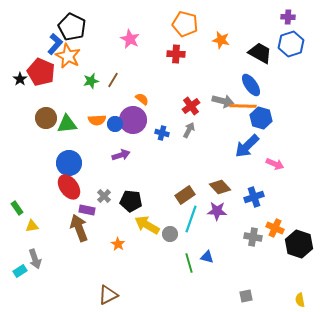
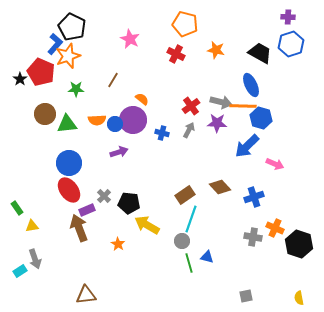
orange star at (221, 40): moved 5 px left, 10 px down
red cross at (176, 54): rotated 24 degrees clockwise
orange star at (68, 56): rotated 25 degrees clockwise
green star at (91, 81): moved 15 px left, 8 px down; rotated 14 degrees clockwise
blue ellipse at (251, 85): rotated 10 degrees clockwise
gray arrow at (223, 101): moved 2 px left, 1 px down
brown circle at (46, 118): moved 1 px left, 4 px up
purple arrow at (121, 155): moved 2 px left, 3 px up
red ellipse at (69, 187): moved 3 px down
black pentagon at (131, 201): moved 2 px left, 2 px down
purple rectangle at (87, 210): rotated 35 degrees counterclockwise
purple star at (217, 211): moved 88 px up
gray circle at (170, 234): moved 12 px right, 7 px down
brown triangle at (108, 295): moved 22 px left; rotated 20 degrees clockwise
yellow semicircle at (300, 300): moved 1 px left, 2 px up
